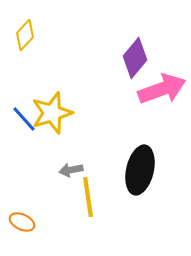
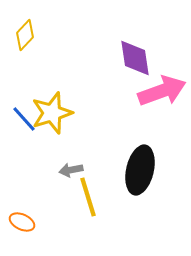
purple diamond: rotated 48 degrees counterclockwise
pink arrow: moved 2 px down
yellow line: rotated 9 degrees counterclockwise
